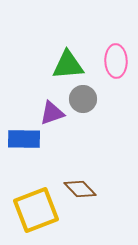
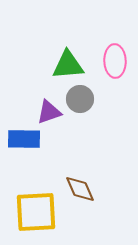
pink ellipse: moved 1 px left
gray circle: moved 3 px left
purple triangle: moved 3 px left, 1 px up
brown diamond: rotated 20 degrees clockwise
yellow square: moved 2 px down; rotated 18 degrees clockwise
